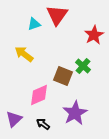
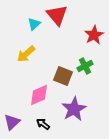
red triangle: rotated 15 degrees counterclockwise
cyan triangle: rotated 24 degrees counterclockwise
yellow arrow: moved 2 px right; rotated 78 degrees counterclockwise
green cross: moved 2 px right; rotated 21 degrees clockwise
purple star: moved 1 px left, 4 px up
purple triangle: moved 2 px left, 3 px down
